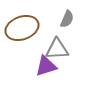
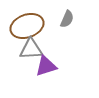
brown ellipse: moved 5 px right, 2 px up
gray triangle: moved 26 px left
